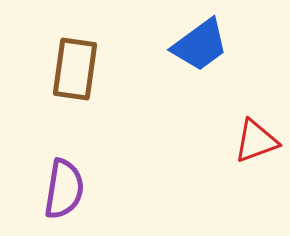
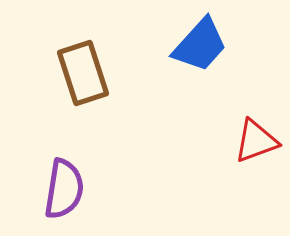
blue trapezoid: rotated 12 degrees counterclockwise
brown rectangle: moved 8 px right, 4 px down; rotated 26 degrees counterclockwise
